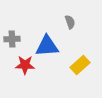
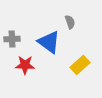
blue triangle: moved 2 px right, 4 px up; rotated 40 degrees clockwise
